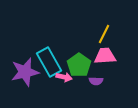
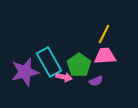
purple semicircle: rotated 24 degrees counterclockwise
